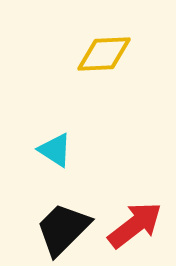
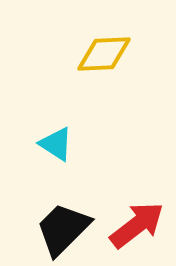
cyan triangle: moved 1 px right, 6 px up
red arrow: moved 2 px right
